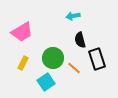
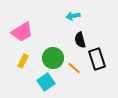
yellow rectangle: moved 2 px up
